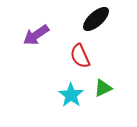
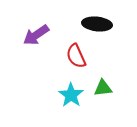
black ellipse: moved 1 px right, 5 px down; rotated 48 degrees clockwise
red semicircle: moved 4 px left
green triangle: rotated 18 degrees clockwise
